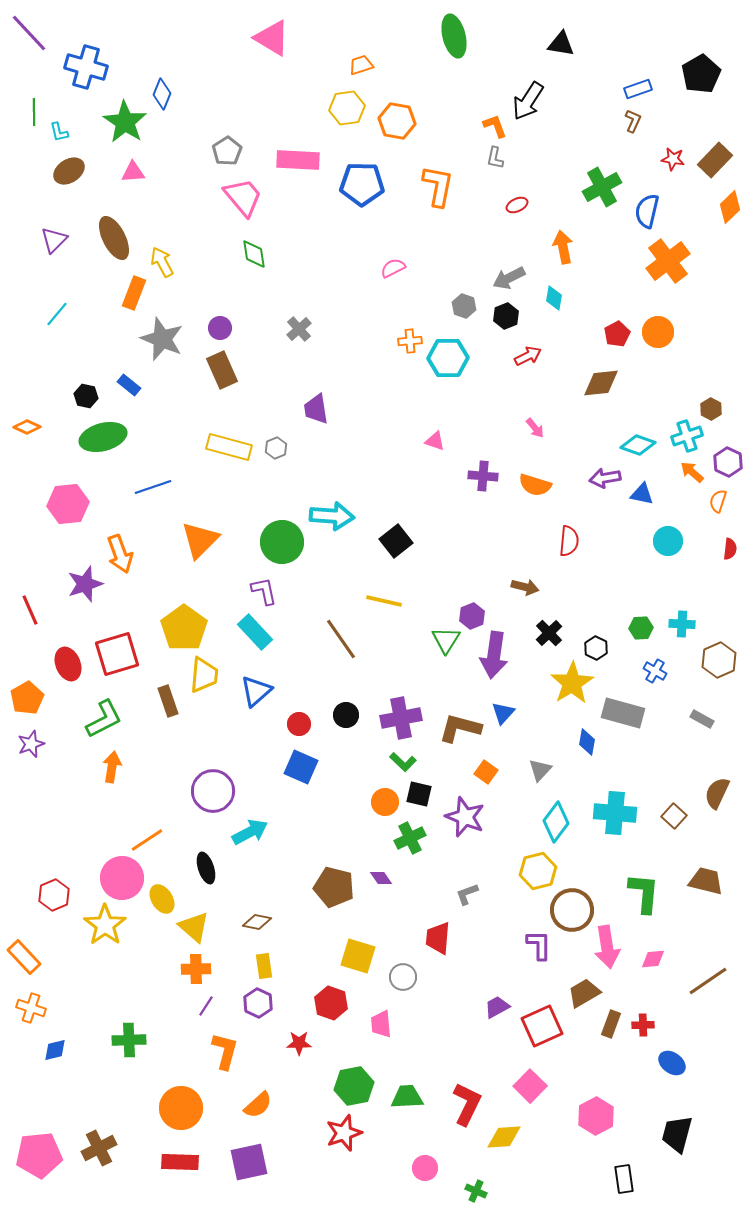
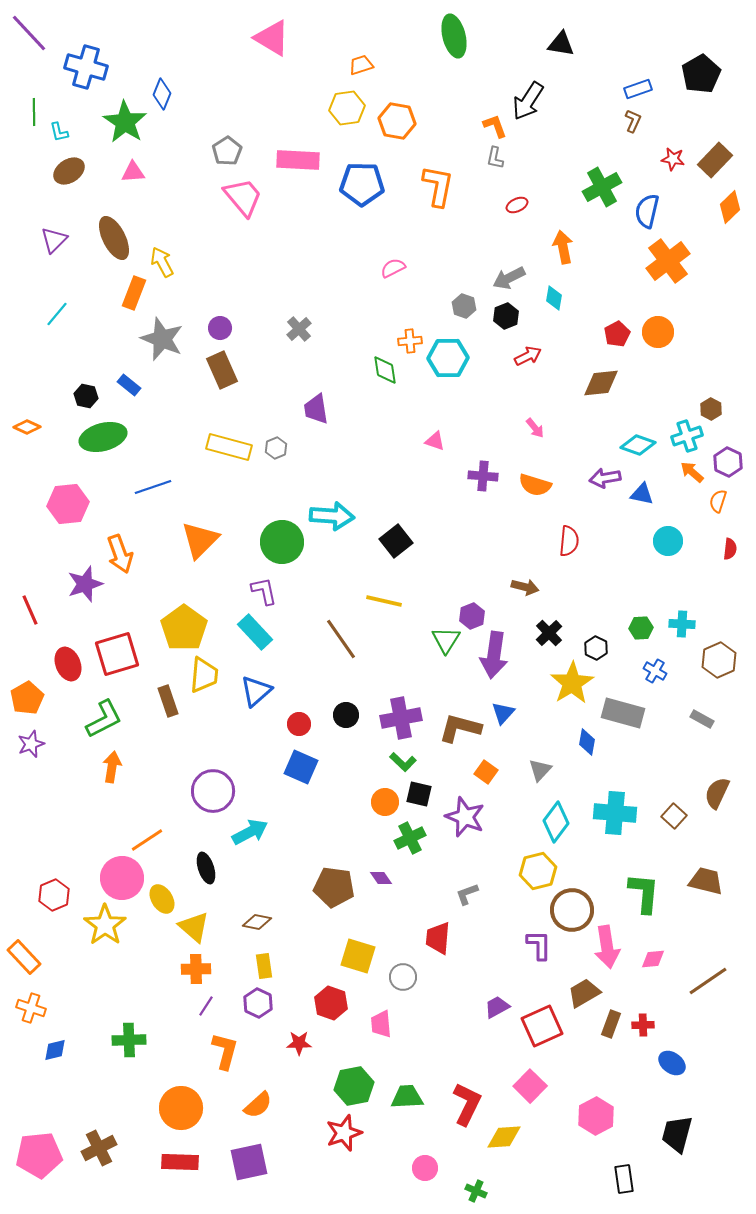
green diamond at (254, 254): moved 131 px right, 116 px down
brown pentagon at (334, 887): rotated 6 degrees counterclockwise
